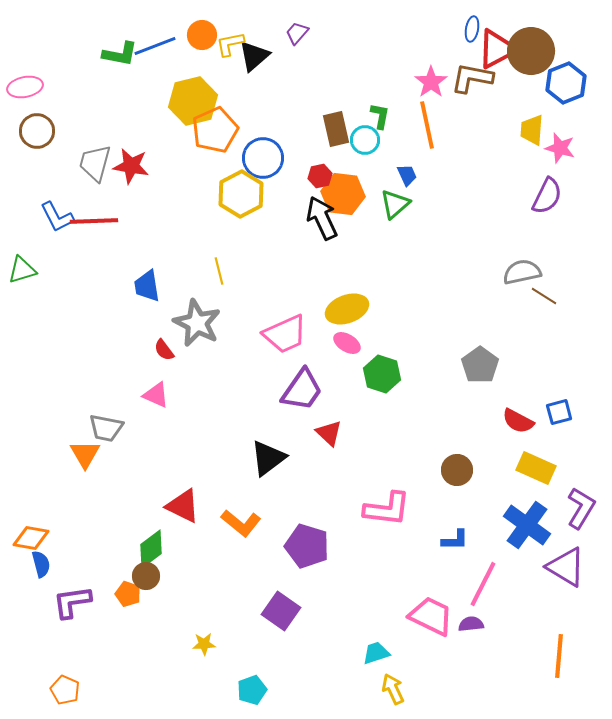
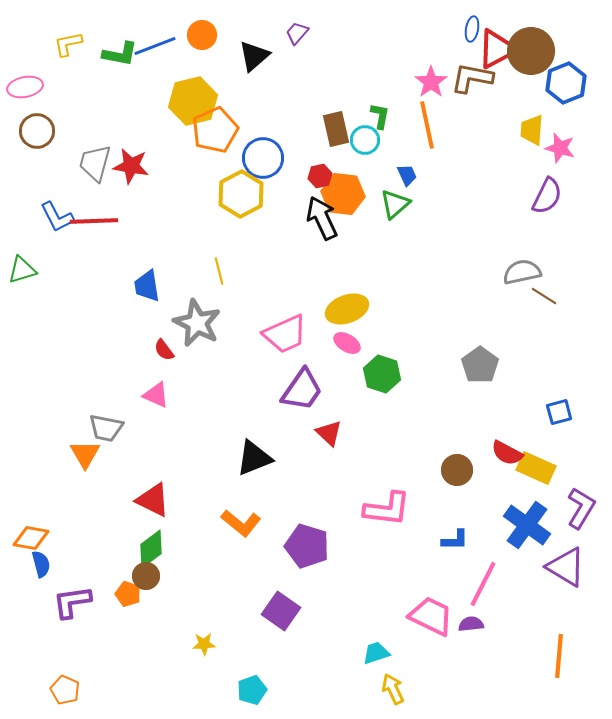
yellow L-shape at (230, 44): moved 162 px left
red semicircle at (518, 421): moved 11 px left, 32 px down
black triangle at (268, 458): moved 14 px left; rotated 15 degrees clockwise
red triangle at (183, 506): moved 30 px left, 6 px up
